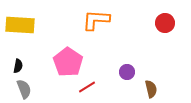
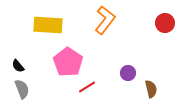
orange L-shape: moved 9 px right; rotated 124 degrees clockwise
yellow rectangle: moved 28 px right
black semicircle: rotated 128 degrees clockwise
purple circle: moved 1 px right, 1 px down
gray semicircle: moved 2 px left
